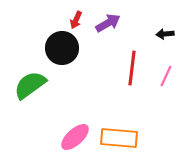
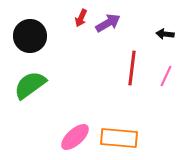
red arrow: moved 5 px right, 2 px up
black arrow: rotated 12 degrees clockwise
black circle: moved 32 px left, 12 px up
